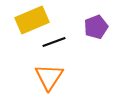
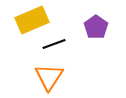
purple pentagon: rotated 15 degrees counterclockwise
black line: moved 2 px down
